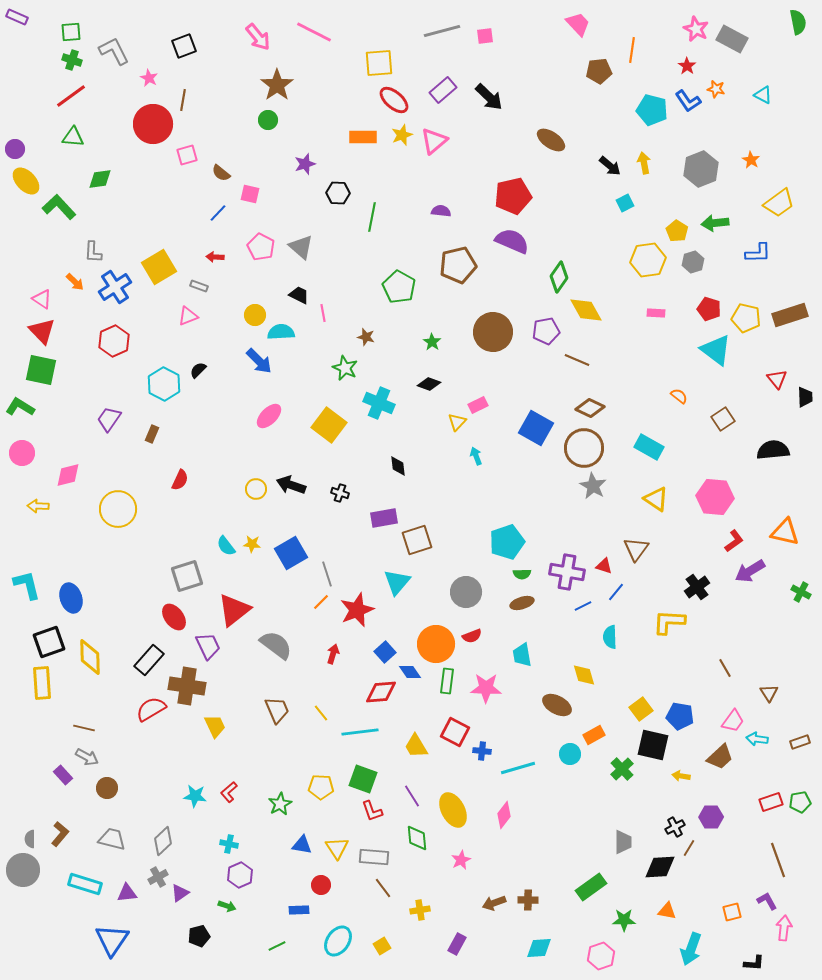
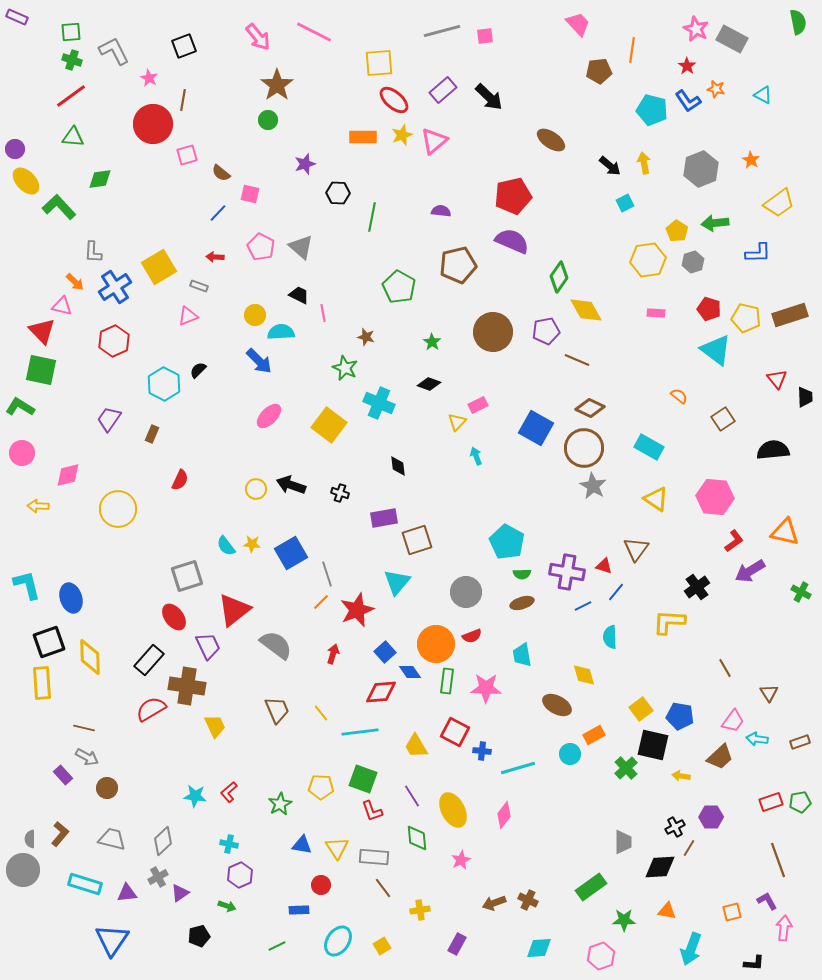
pink triangle at (42, 299): moved 20 px right, 7 px down; rotated 20 degrees counterclockwise
cyan pentagon at (507, 542): rotated 24 degrees counterclockwise
green cross at (622, 769): moved 4 px right, 1 px up
brown cross at (528, 900): rotated 24 degrees clockwise
